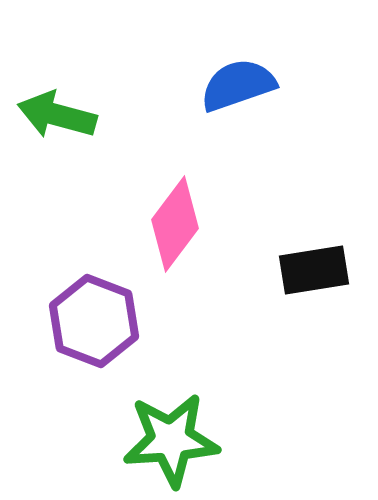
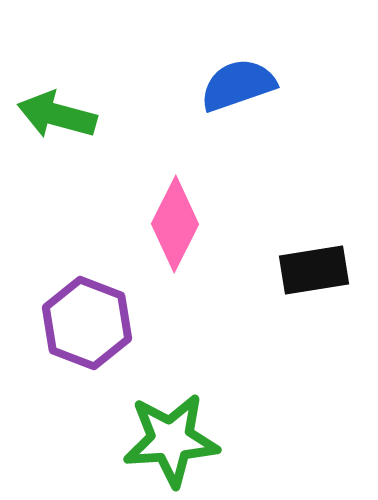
pink diamond: rotated 10 degrees counterclockwise
purple hexagon: moved 7 px left, 2 px down
